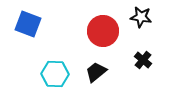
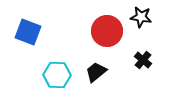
blue square: moved 8 px down
red circle: moved 4 px right
cyan hexagon: moved 2 px right, 1 px down
